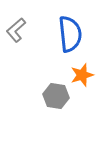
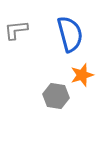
gray L-shape: rotated 35 degrees clockwise
blue semicircle: rotated 9 degrees counterclockwise
